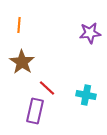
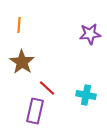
purple star: moved 1 px down
